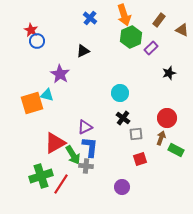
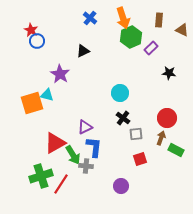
orange arrow: moved 1 px left, 3 px down
brown rectangle: rotated 32 degrees counterclockwise
black star: rotated 24 degrees clockwise
blue L-shape: moved 4 px right
purple circle: moved 1 px left, 1 px up
